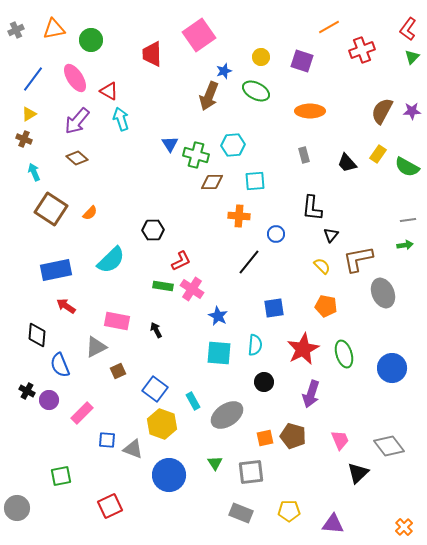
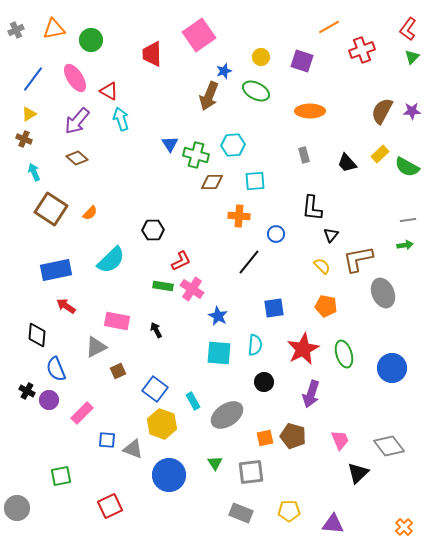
yellow rectangle at (378, 154): moved 2 px right; rotated 12 degrees clockwise
blue semicircle at (60, 365): moved 4 px left, 4 px down
